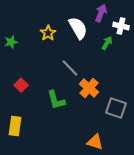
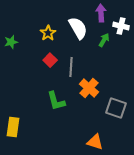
purple arrow: rotated 24 degrees counterclockwise
green arrow: moved 3 px left, 3 px up
gray line: moved 1 px right, 1 px up; rotated 48 degrees clockwise
red square: moved 29 px right, 25 px up
green L-shape: moved 1 px down
yellow rectangle: moved 2 px left, 1 px down
